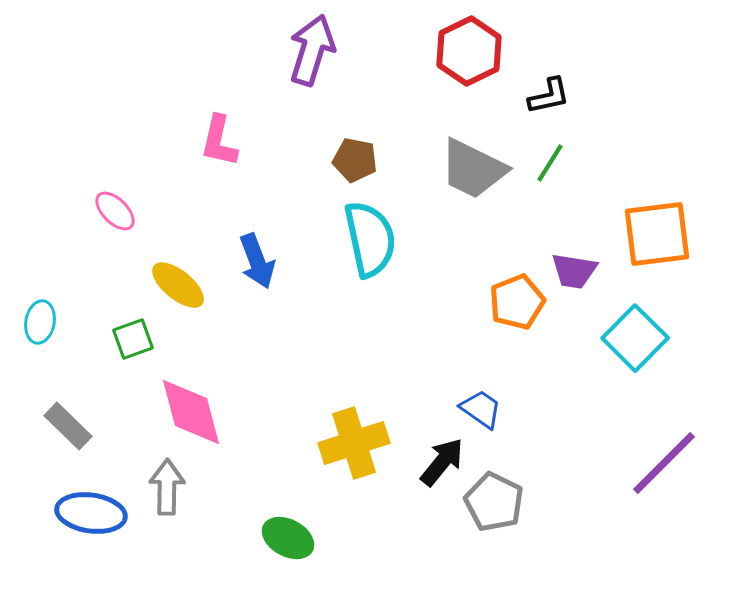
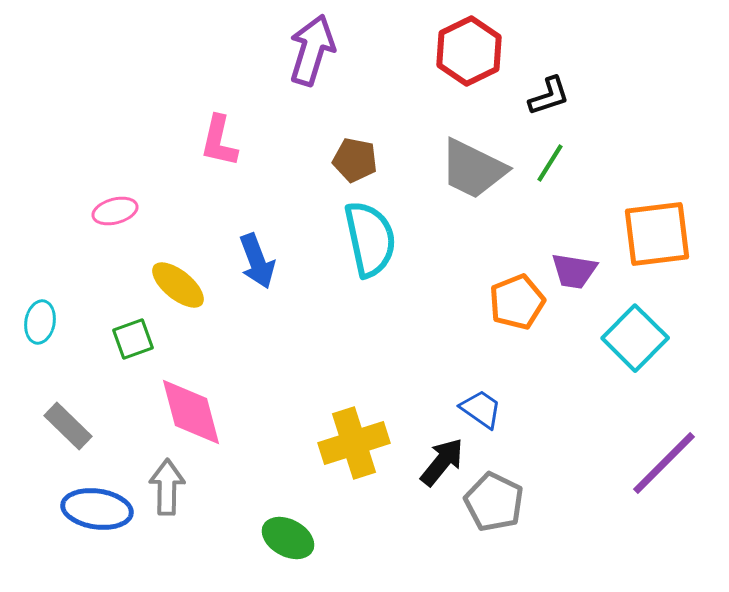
black L-shape: rotated 6 degrees counterclockwise
pink ellipse: rotated 60 degrees counterclockwise
blue ellipse: moved 6 px right, 4 px up
